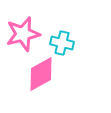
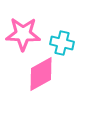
pink star: rotated 16 degrees clockwise
